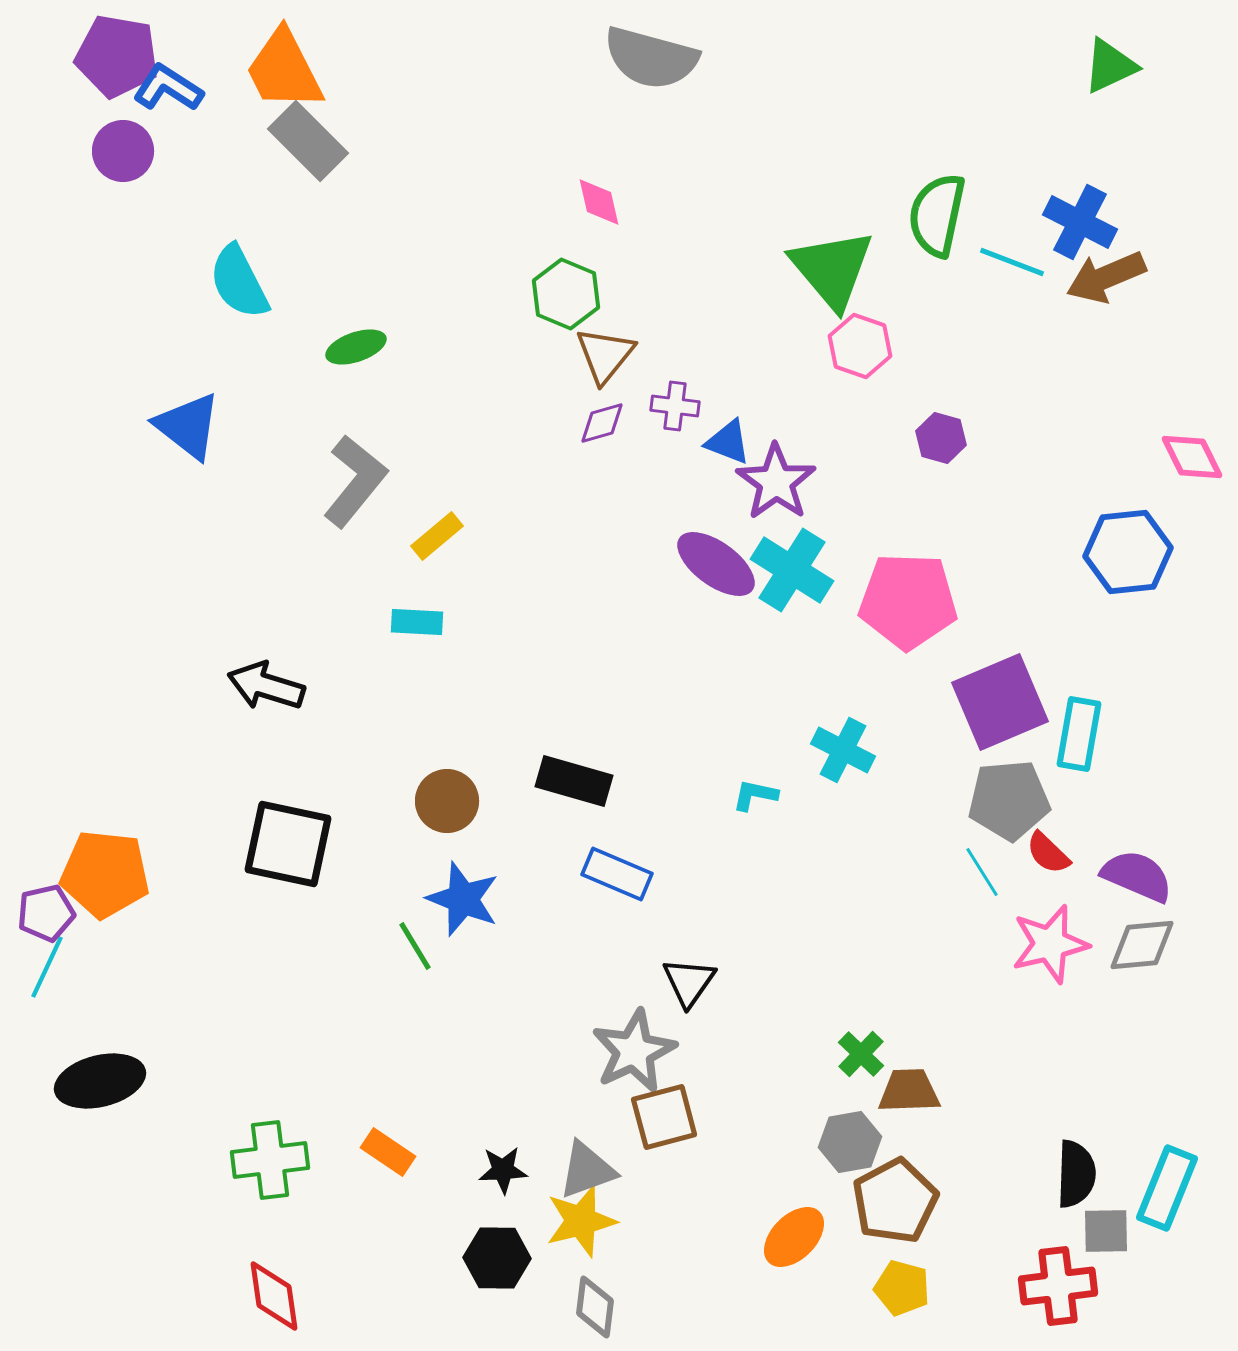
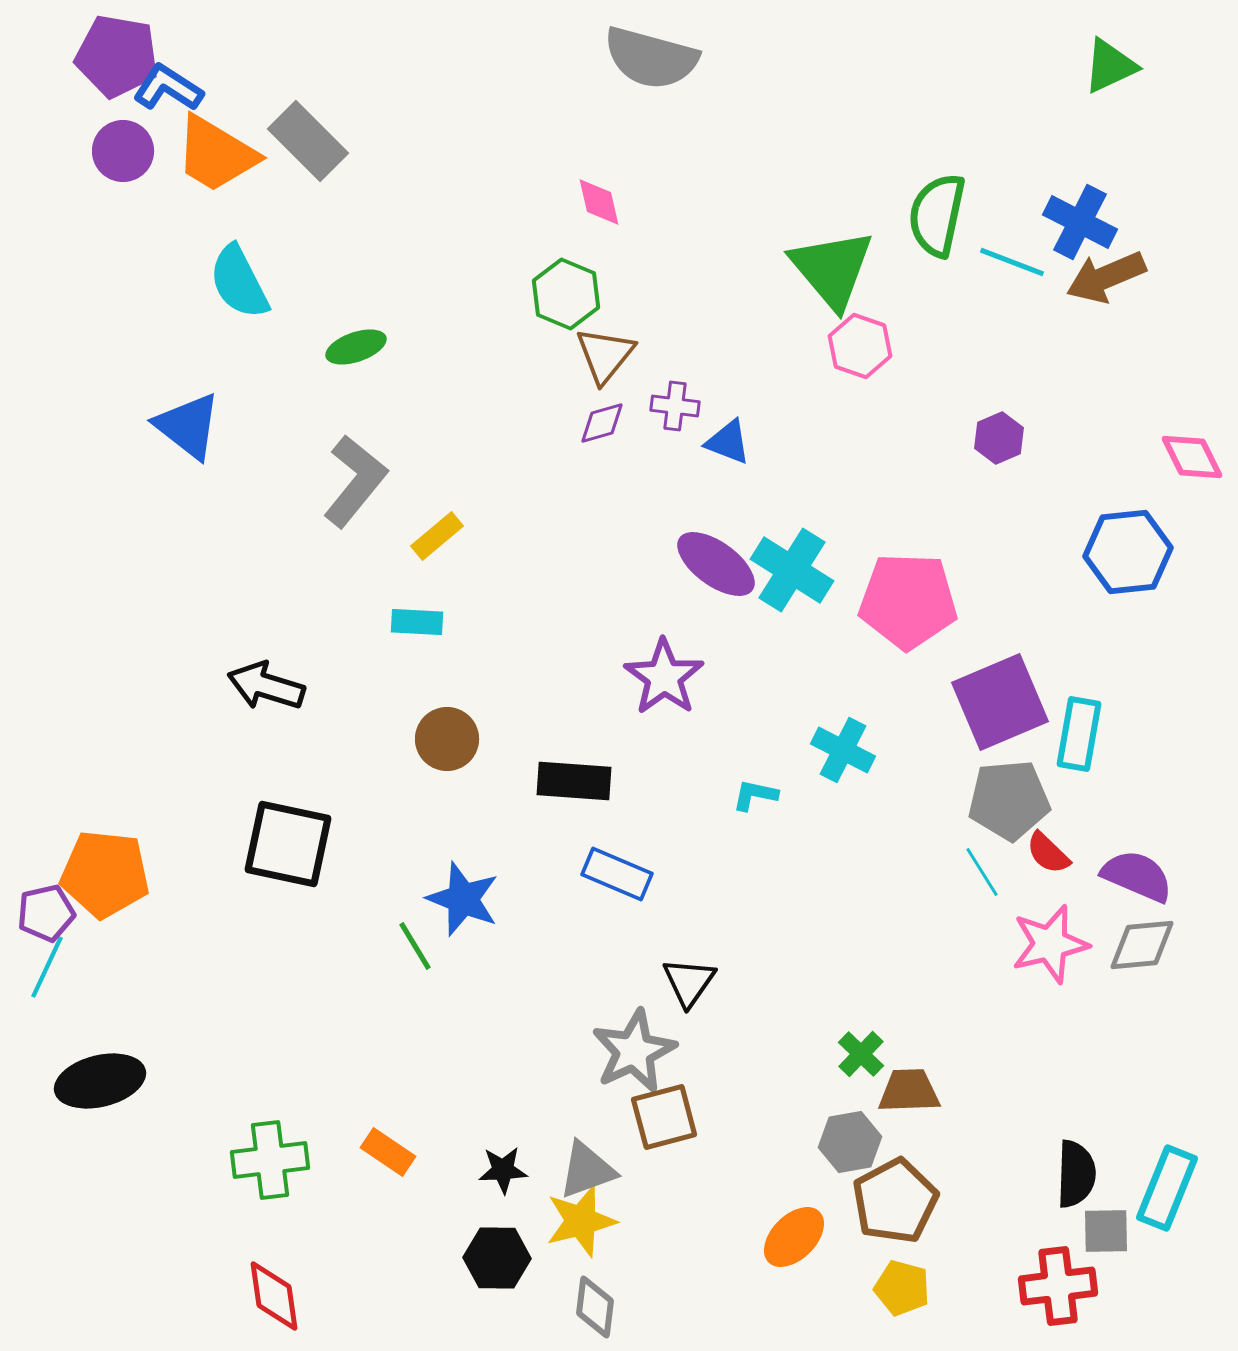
orange trapezoid at (284, 70): moved 68 px left, 84 px down; rotated 32 degrees counterclockwise
purple hexagon at (941, 438): moved 58 px right; rotated 21 degrees clockwise
purple star at (776, 482): moved 112 px left, 195 px down
black rectangle at (574, 781): rotated 12 degrees counterclockwise
brown circle at (447, 801): moved 62 px up
